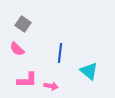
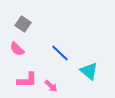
blue line: rotated 54 degrees counterclockwise
pink arrow: rotated 32 degrees clockwise
